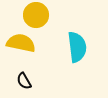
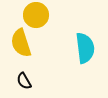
yellow semicircle: rotated 120 degrees counterclockwise
cyan semicircle: moved 8 px right, 1 px down
